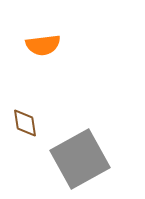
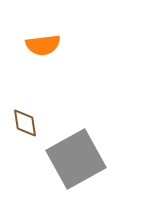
gray square: moved 4 px left
